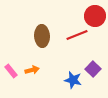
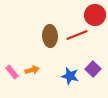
red circle: moved 1 px up
brown ellipse: moved 8 px right
pink rectangle: moved 1 px right, 1 px down
blue star: moved 3 px left, 4 px up
